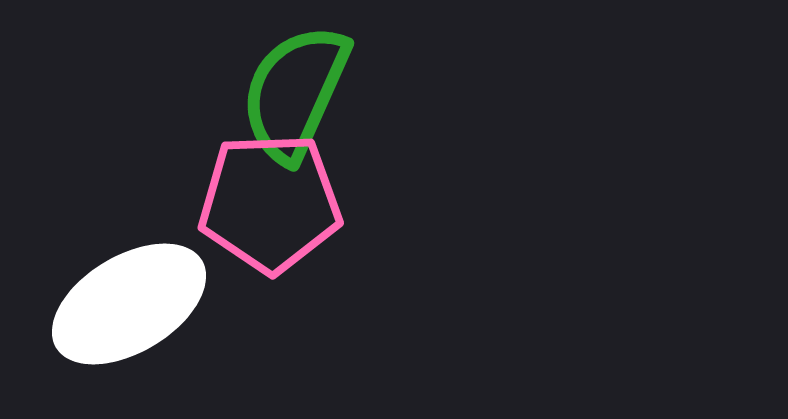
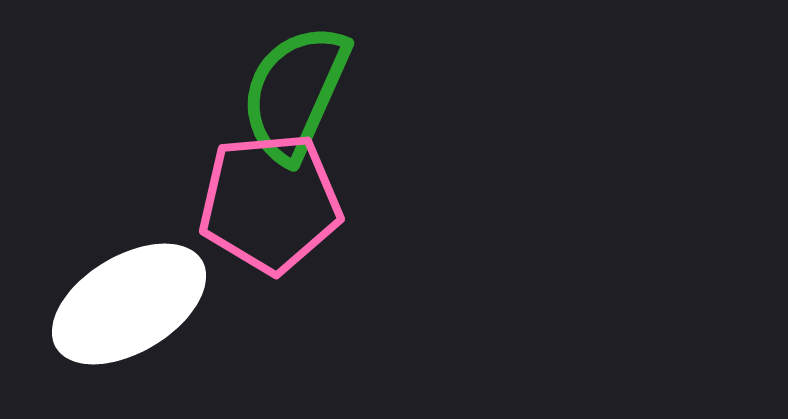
pink pentagon: rotated 3 degrees counterclockwise
